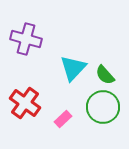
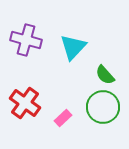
purple cross: moved 1 px down
cyan triangle: moved 21 px up
pink rectangle: moved 1 px up
